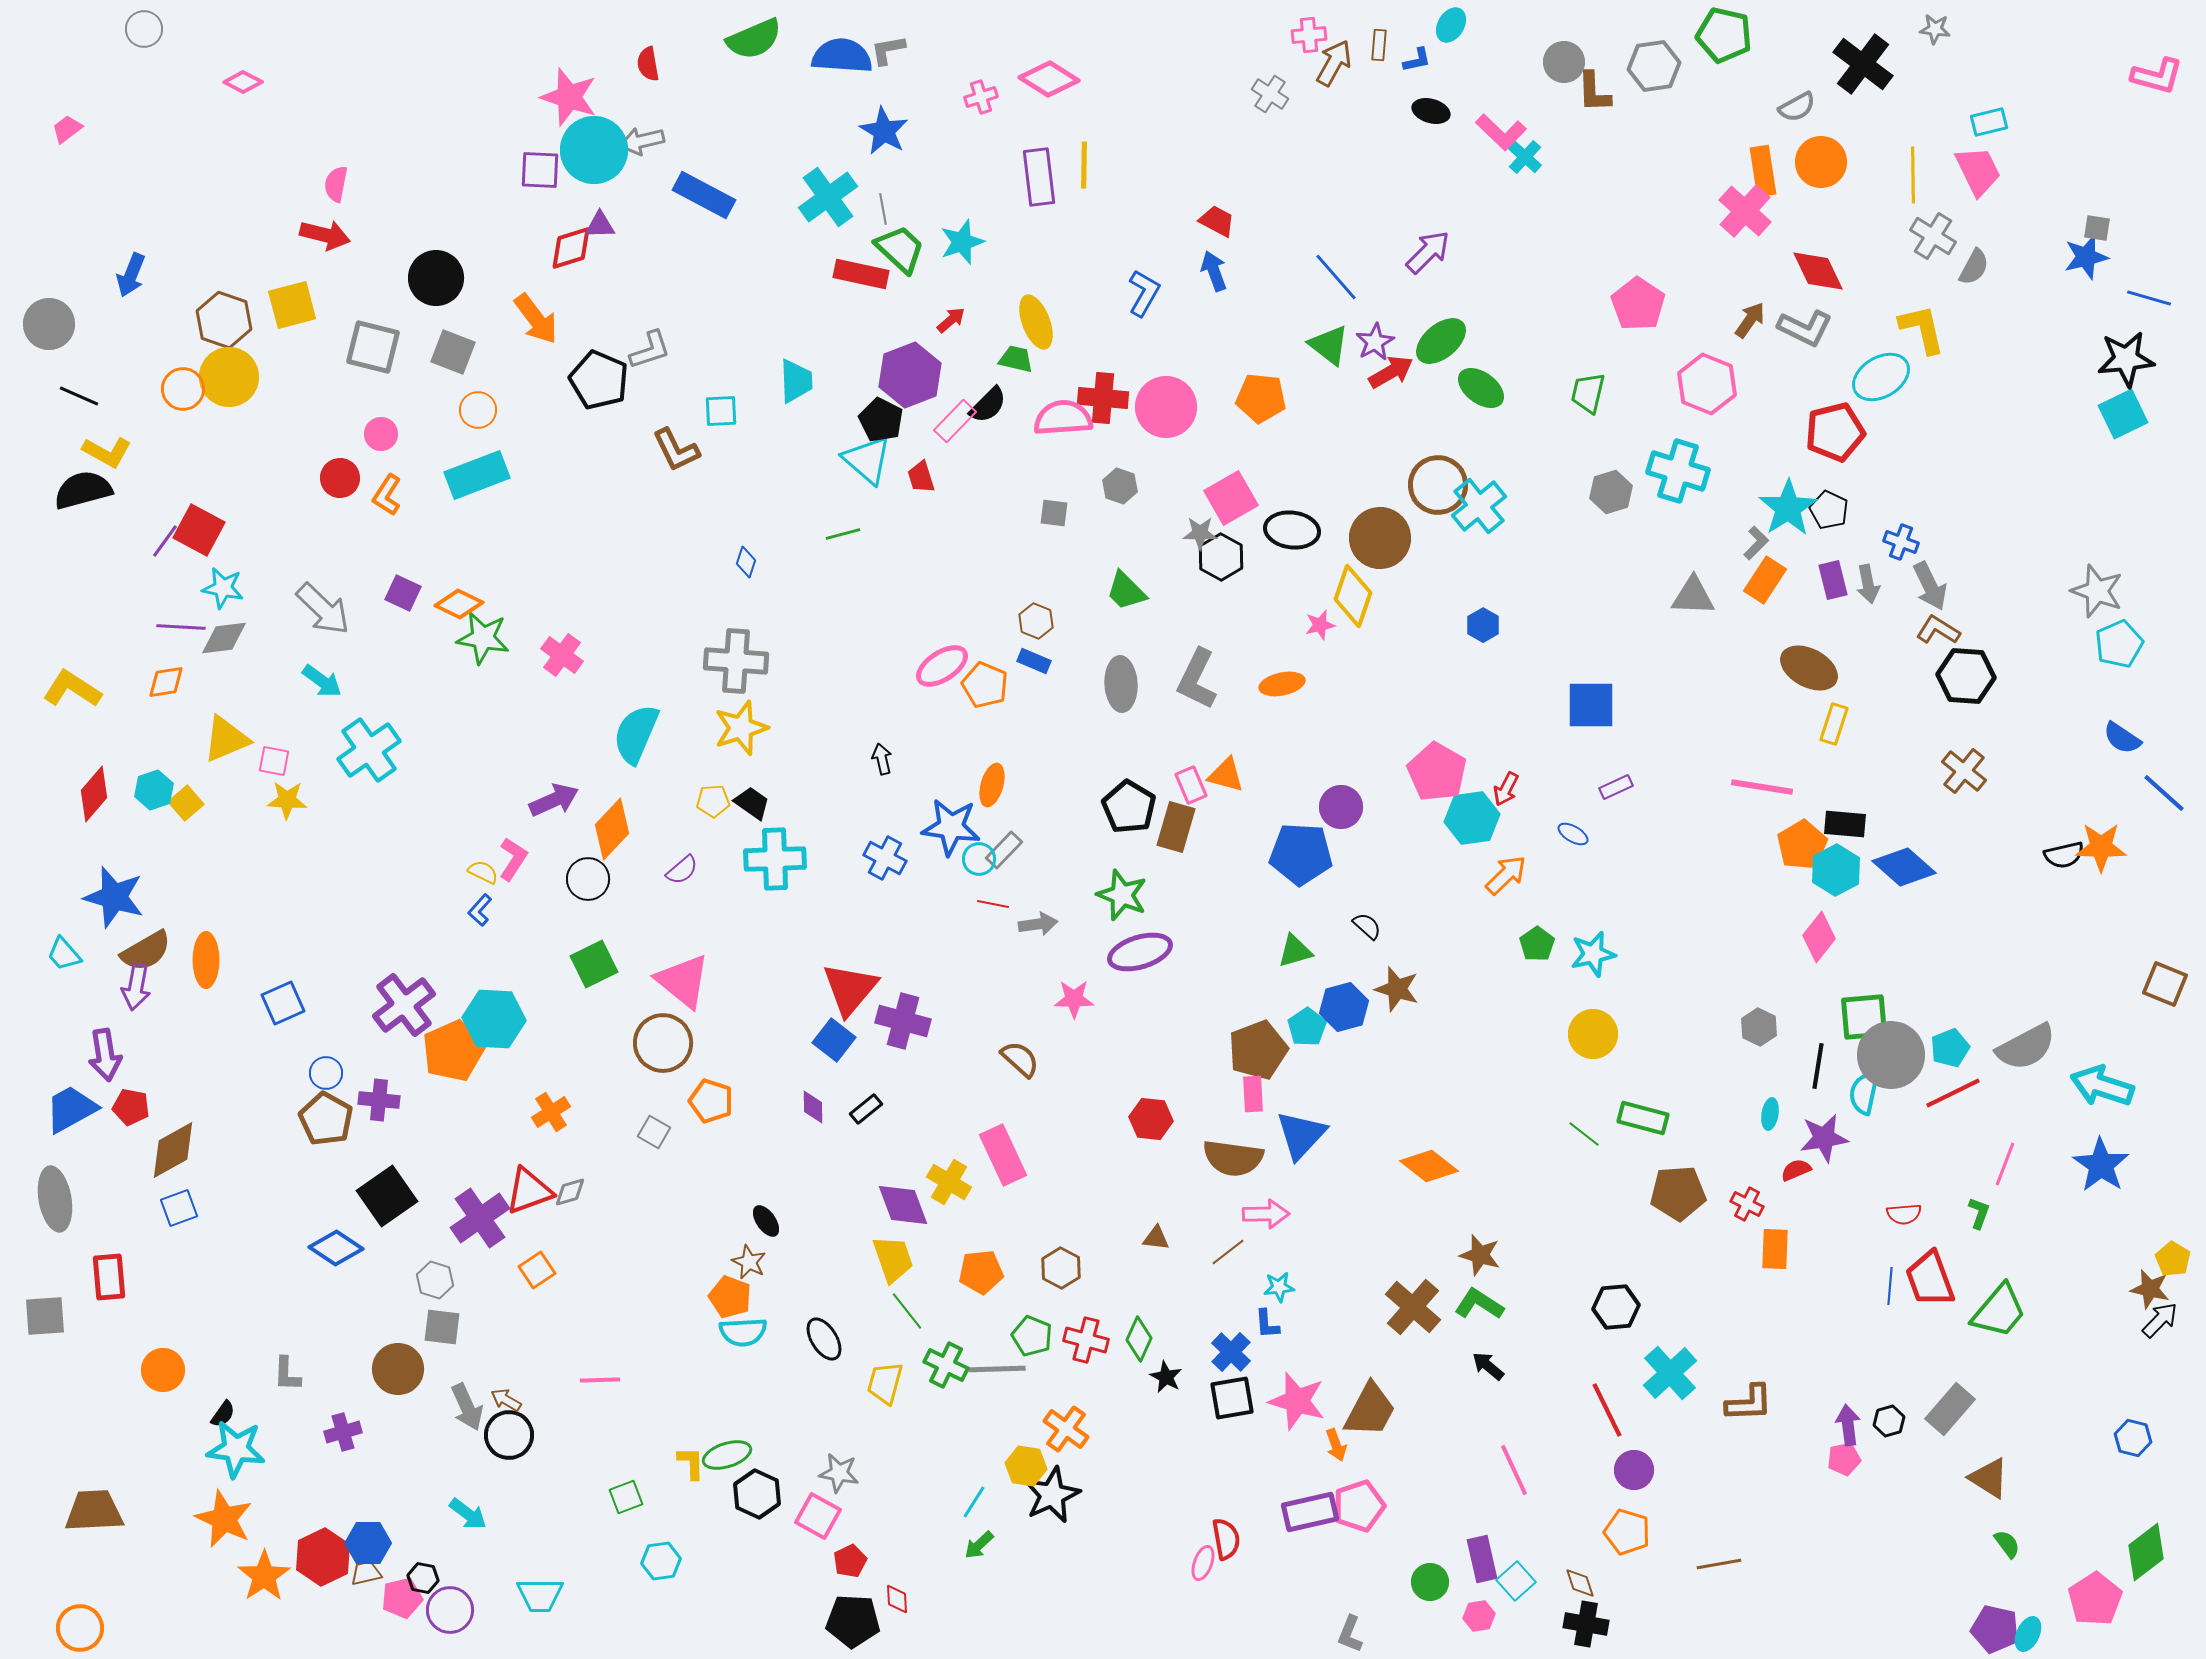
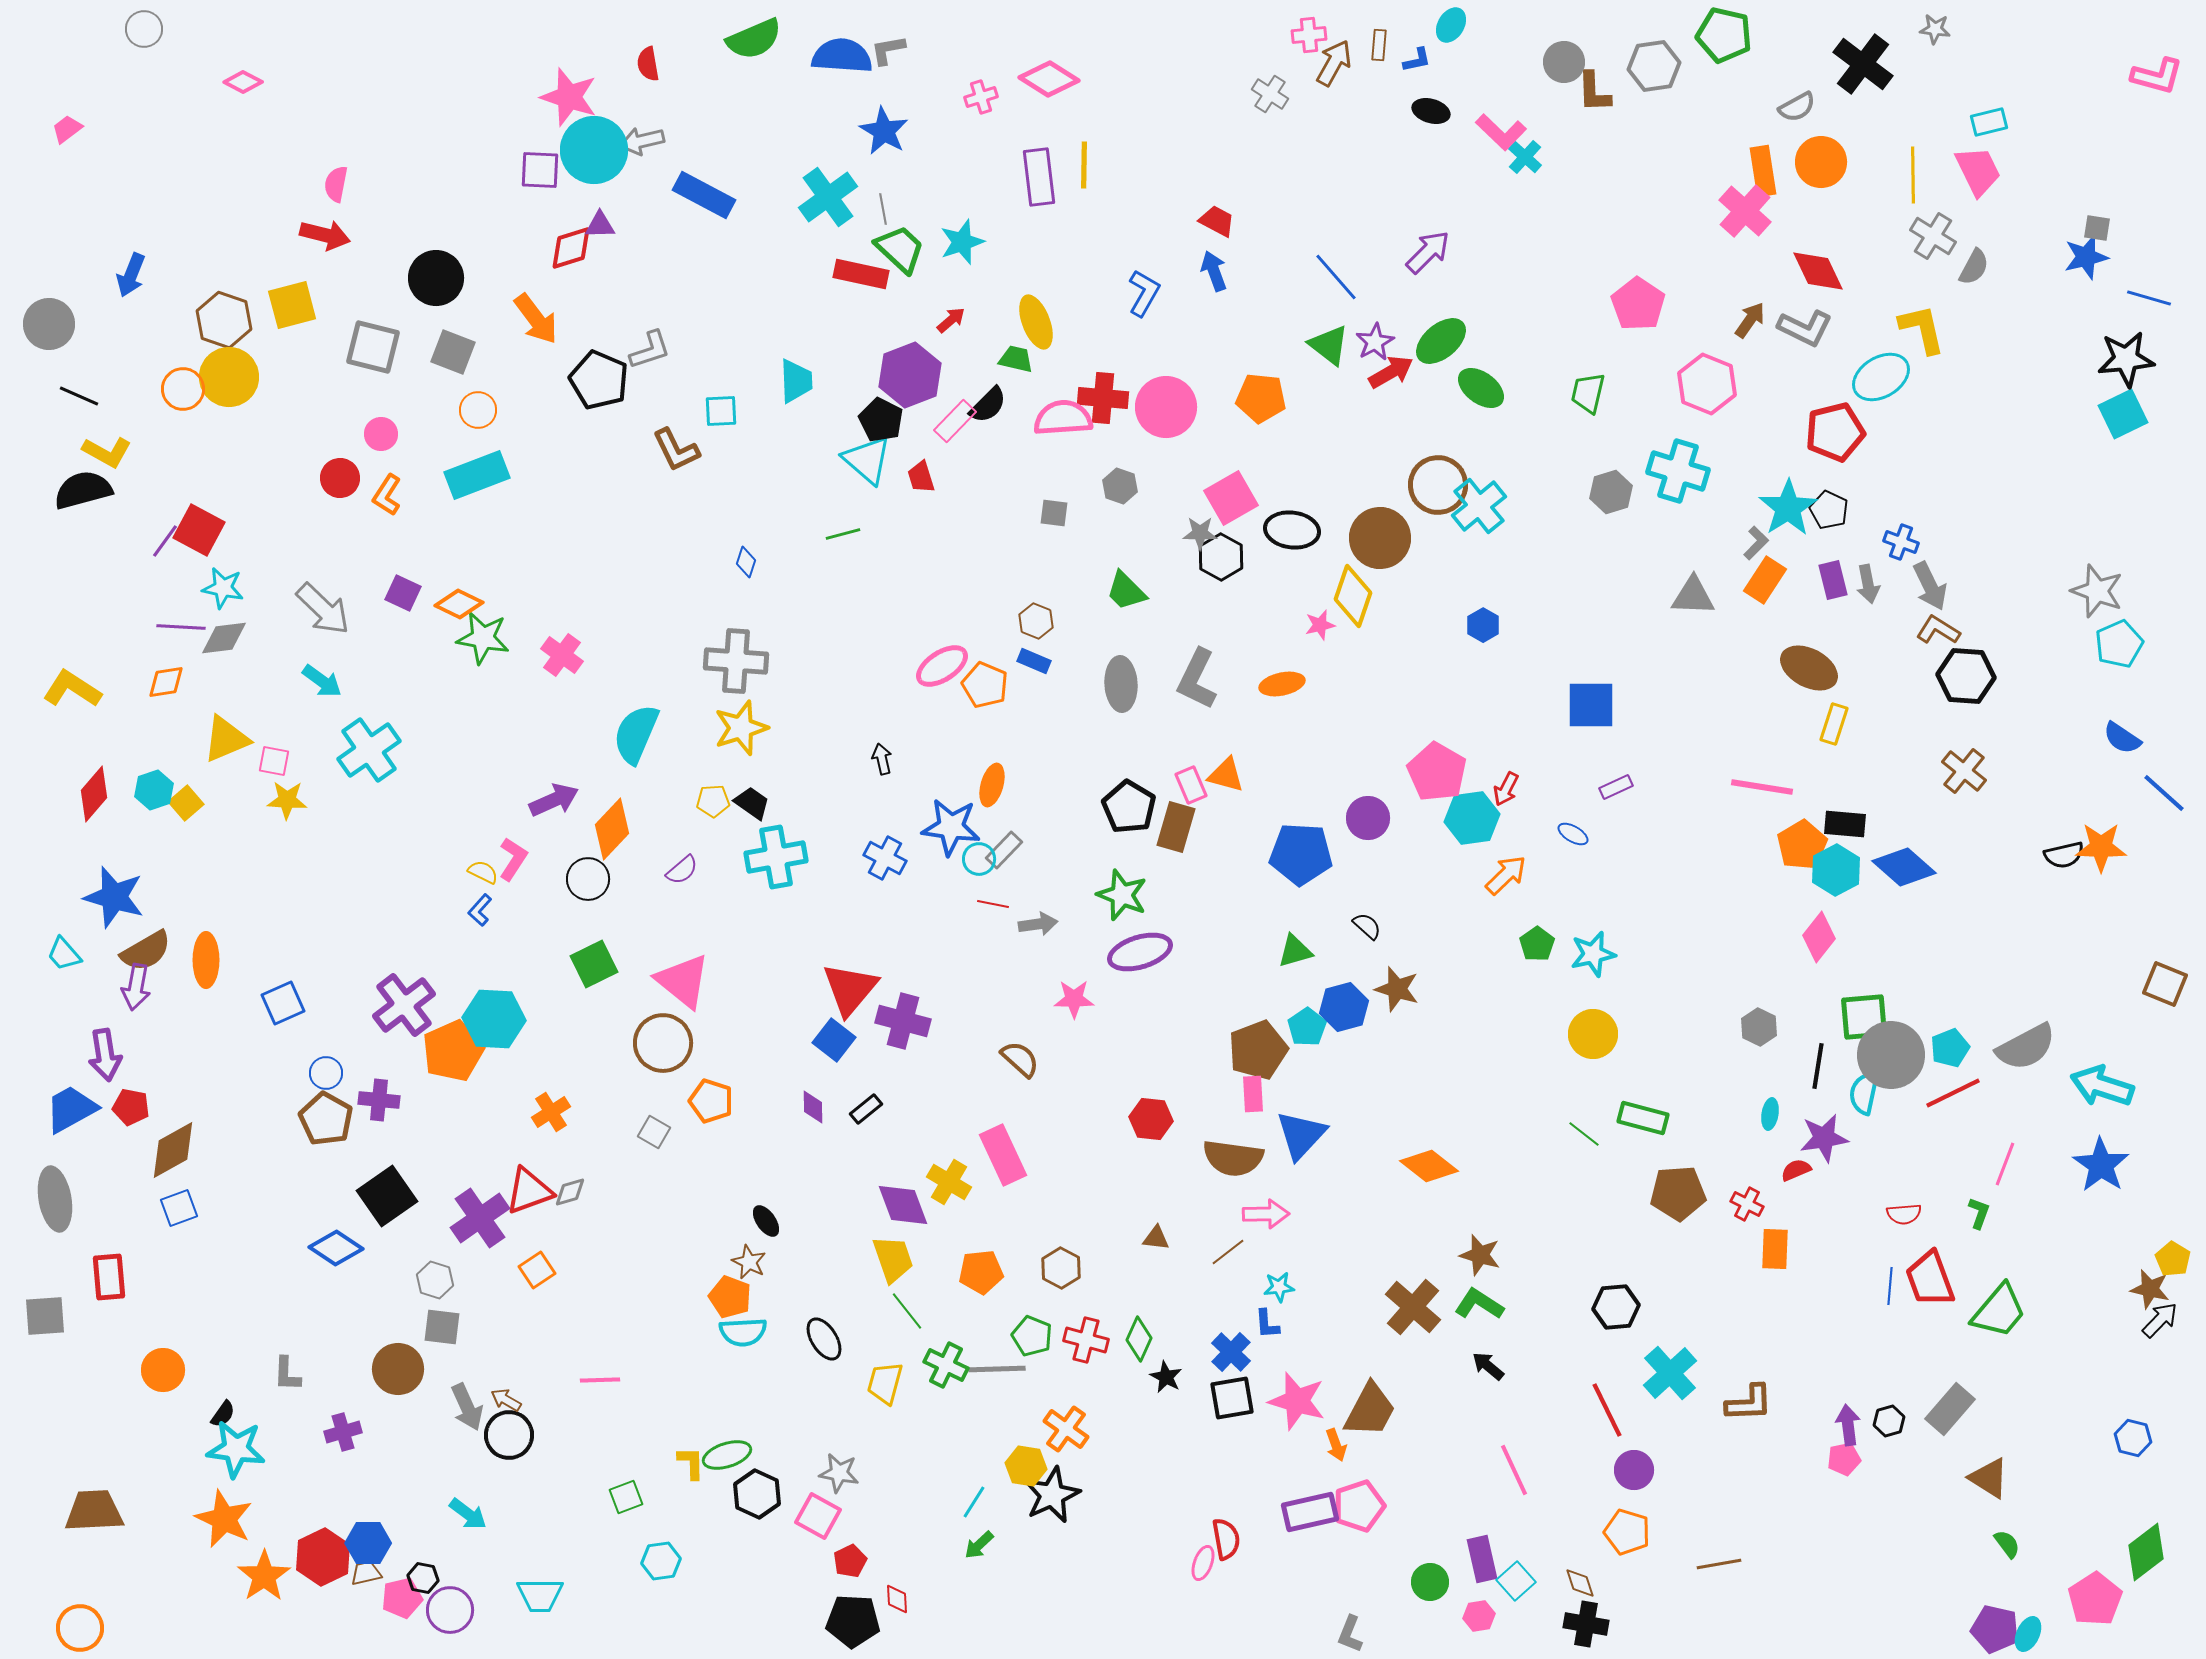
purple circle at (1341, 807): moved 27 px right, 11 px down
cyan cross at (775, 859): moved 1 px right, 2 px up; rotated 8 degrees counterclockwise
